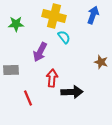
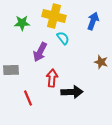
blue arrow: moved 6 px down
green star: moved 6 px right, 1 px up
cyan semicircle: moved 1 px left, 1 px down
